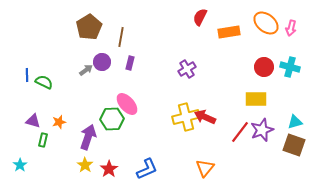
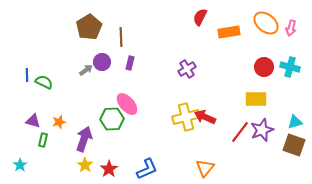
brown line: rotated 12 degrees counterclockwise
purple arrow: moved 4 px left, 2 px down
